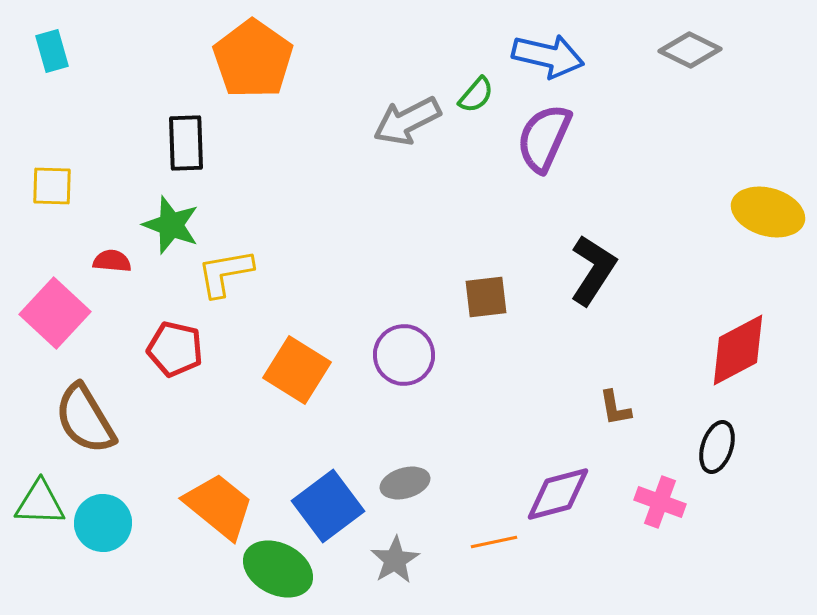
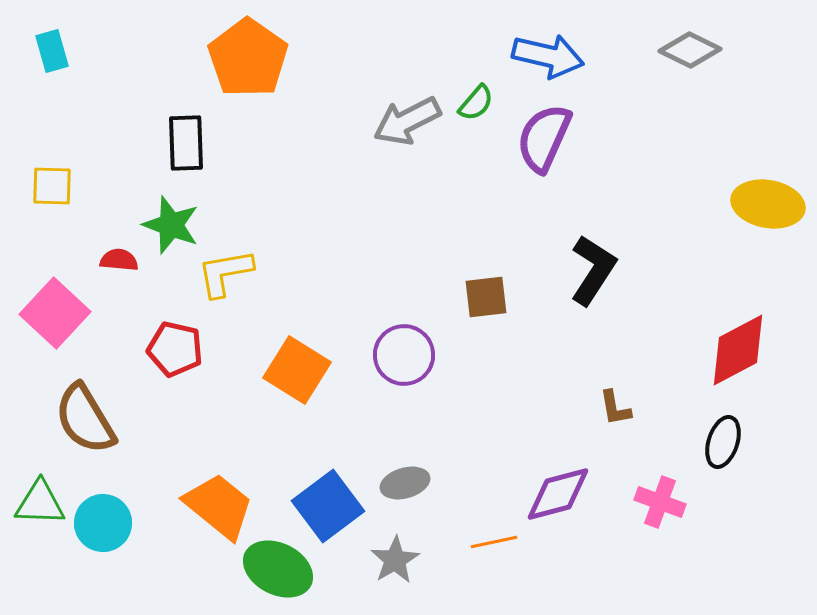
orange pentagon: moved 5 px left, 1 px up
green semicircle: moved 8 px down
yellow ellipse: moved 8 px up; rotated 6 degrees counterclockwise
red semicircle: moved 7 px right, 1 px up
black ellipse: moved 6 px right, 5 px up
